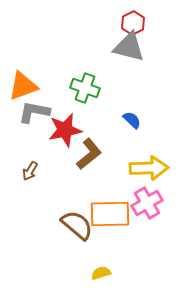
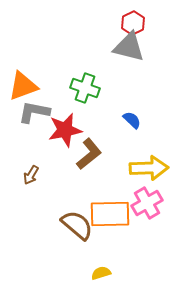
brown arrow: moved 1 px right, 4 px down
